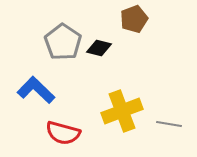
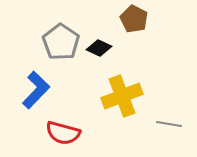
brown pentagon: rotated 24 degrees counterclockwise
gray pentagon: moved 2 px left
black diamond: rotated 10 degrees clockwise
blue L-shape: rotated 90 degrees clockwise
yellow cross: moved 15 px up
